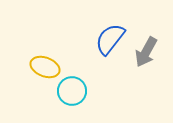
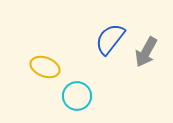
cyan circle: moved 5 px right, 5 px down
